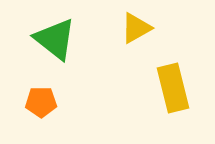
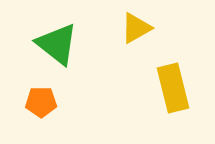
green triangle: moved 2 px right, 5 px down
